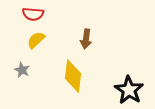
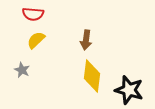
brown arrow: moved 1 px down
yellow diamond: moved 19 px right
black star: rotated 16 degrees counterclockwise
